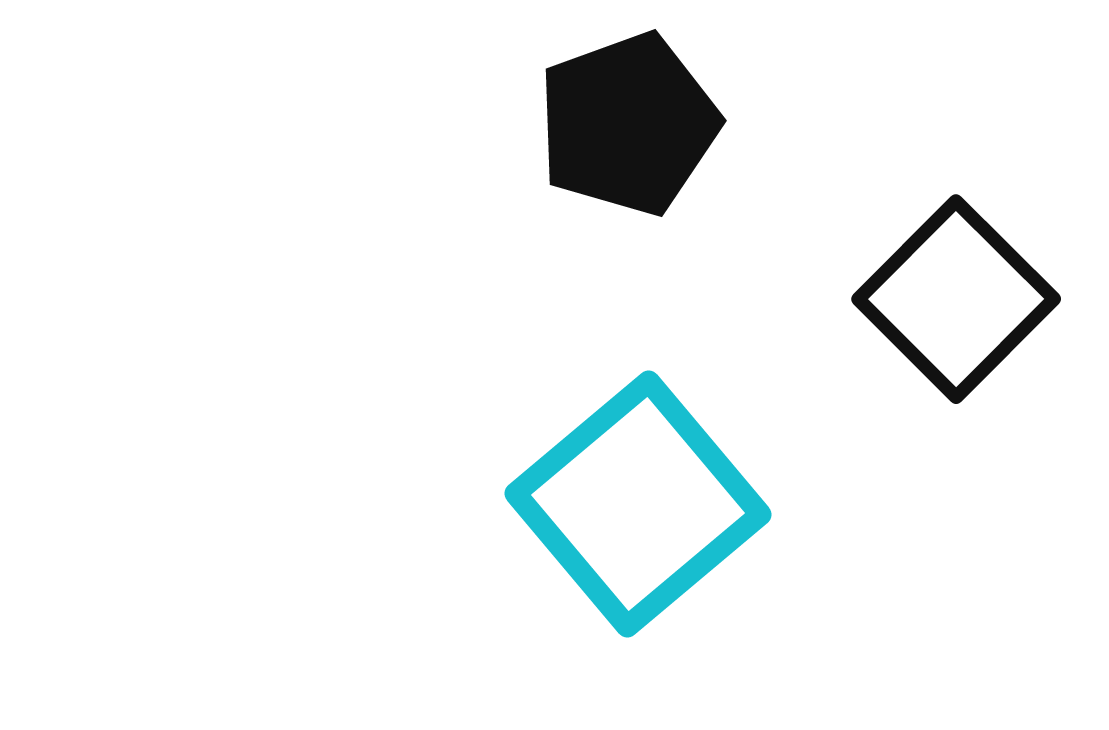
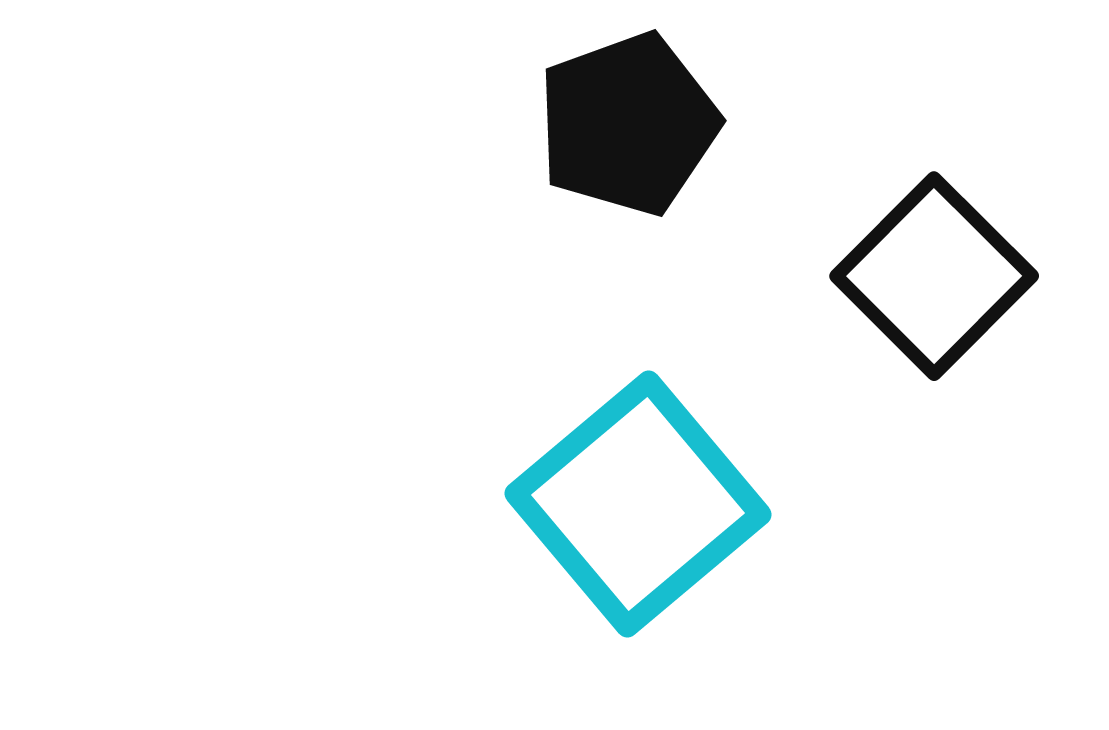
black square: moved 22 px left, 23 px up
